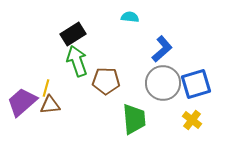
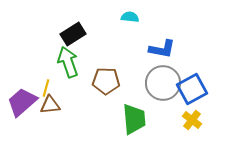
blue L-shape: rotated 52 degrees clockwise
green arrow: moved 9 px left, 1 px down
blue square: moved 4 px left, 5 px down; rotated 12 degrees counterclockwise
